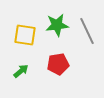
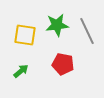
red pentagon: moved 5 px right; rotated 20 degrees clockwise
